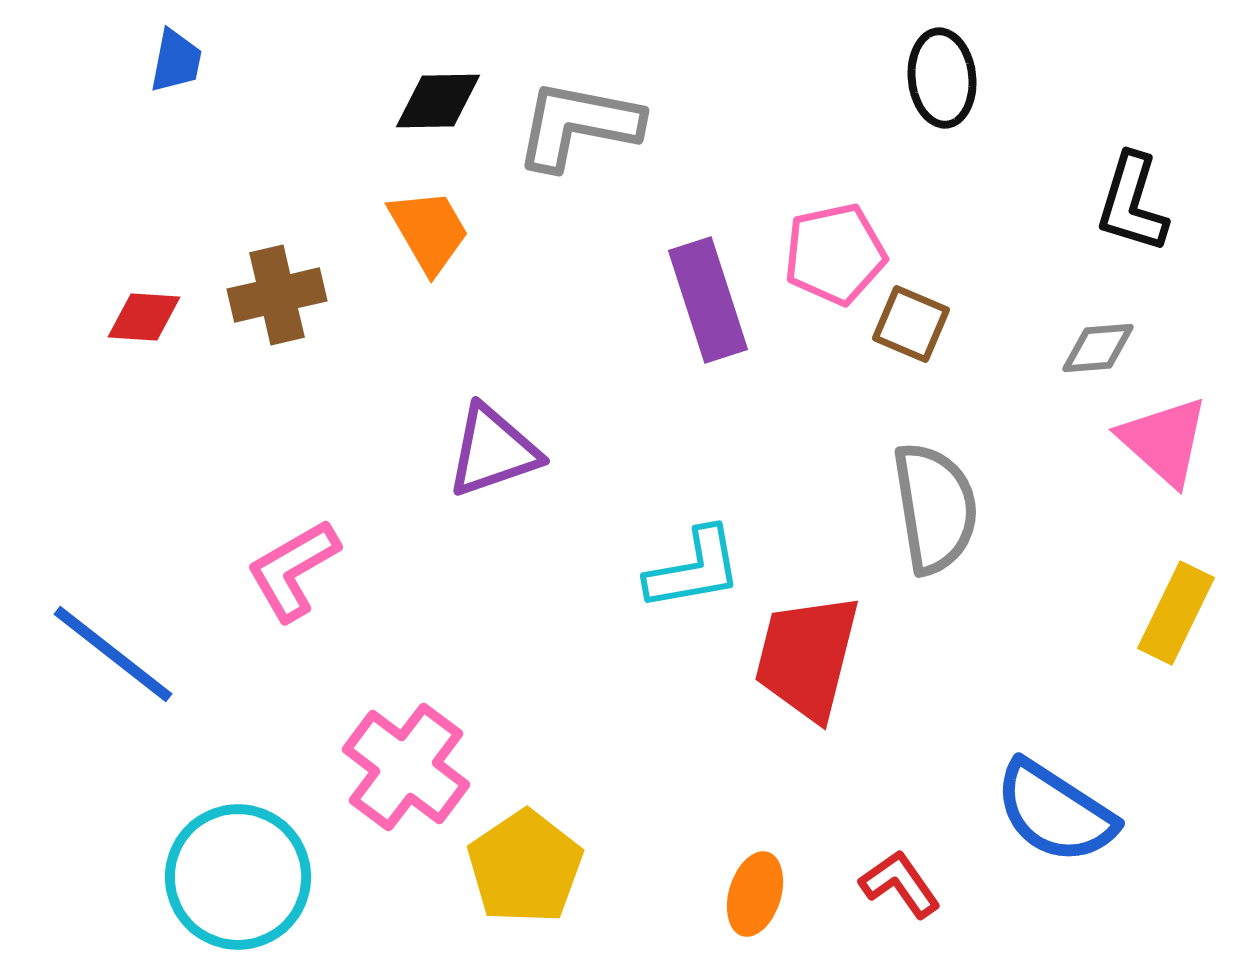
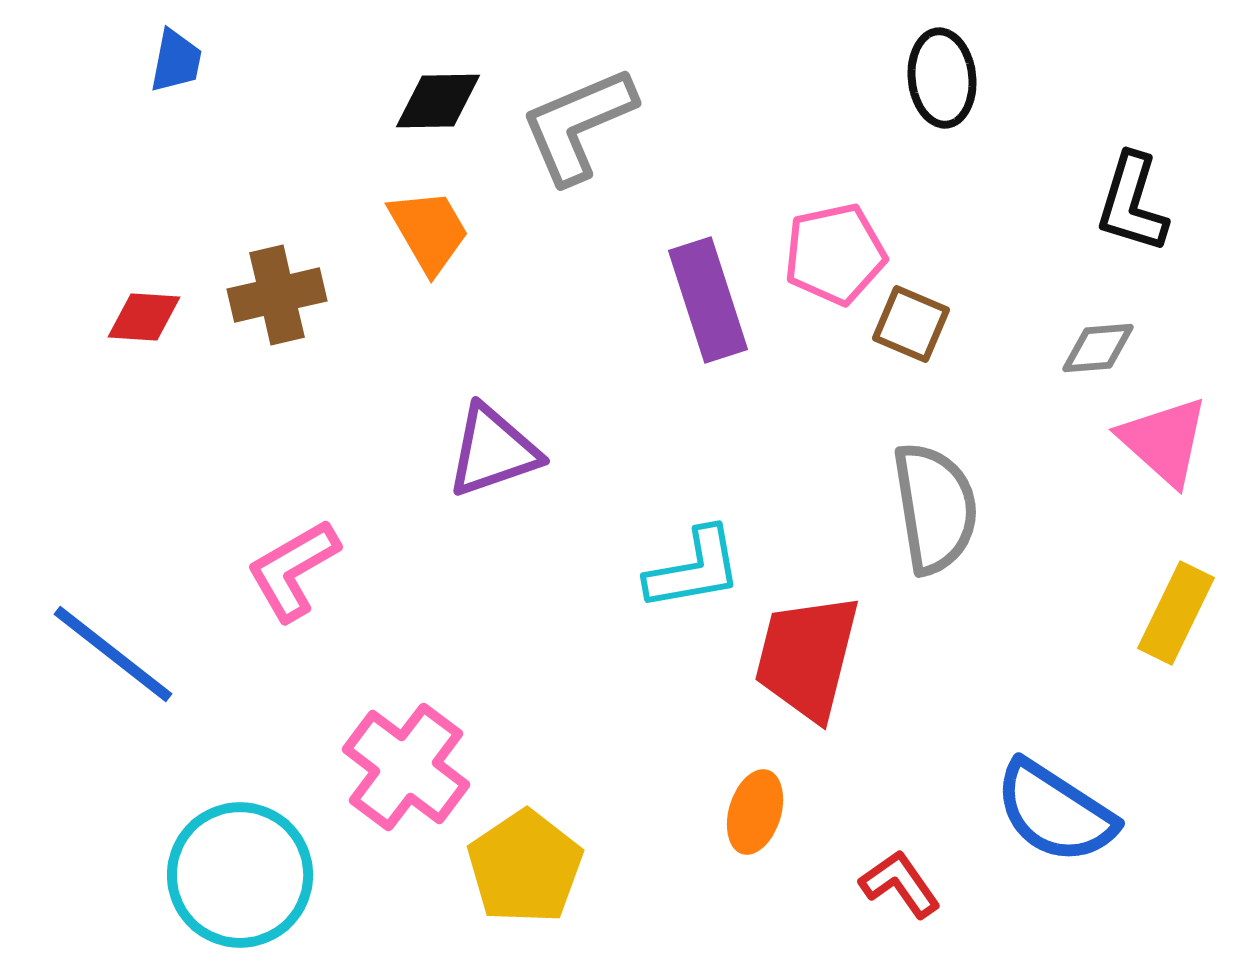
gray L-shape: rotated 34 degrees counterclockwise
cyan circle: moved 2 px right, 2 px up
orange ellipse: moved 82 px up
